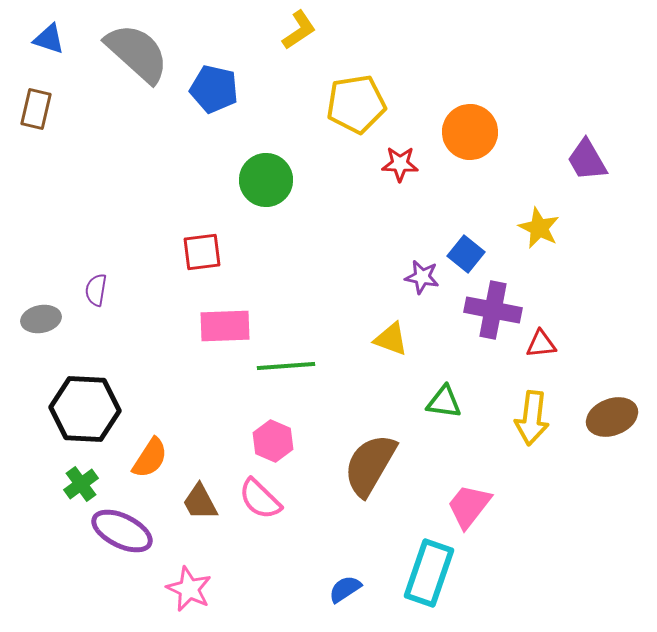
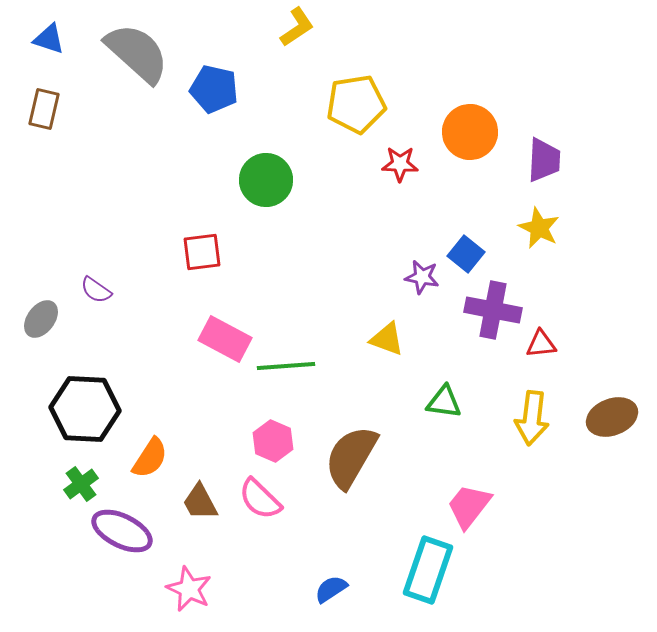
yellow L-shape: moved 2 px left, 3 px up
brown rectangle: moved 8 px right
purple trapezoid: moved 43 px left; rotated 147 degrees counterclockwise
purple semicircle: rotated 64 degrees counterclockwise
gray ellipse: rotated 42 degrees counterclockwise
pink rectangle: moved 13 px down; rotated 30 degrees clockwise
yellow triangle: moved 4 px left
brown semicircle: moved 19 px left, 8 px up
cyan rectangle: moved 1 px left, 3 px up
blue semicircle: moved 14 px left
